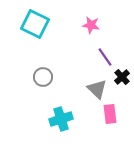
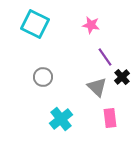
gray triangle: moved 2 px up
pink rectangle: moved 4 px down
cyan cross: rotated 20 degrees counterclockwise
